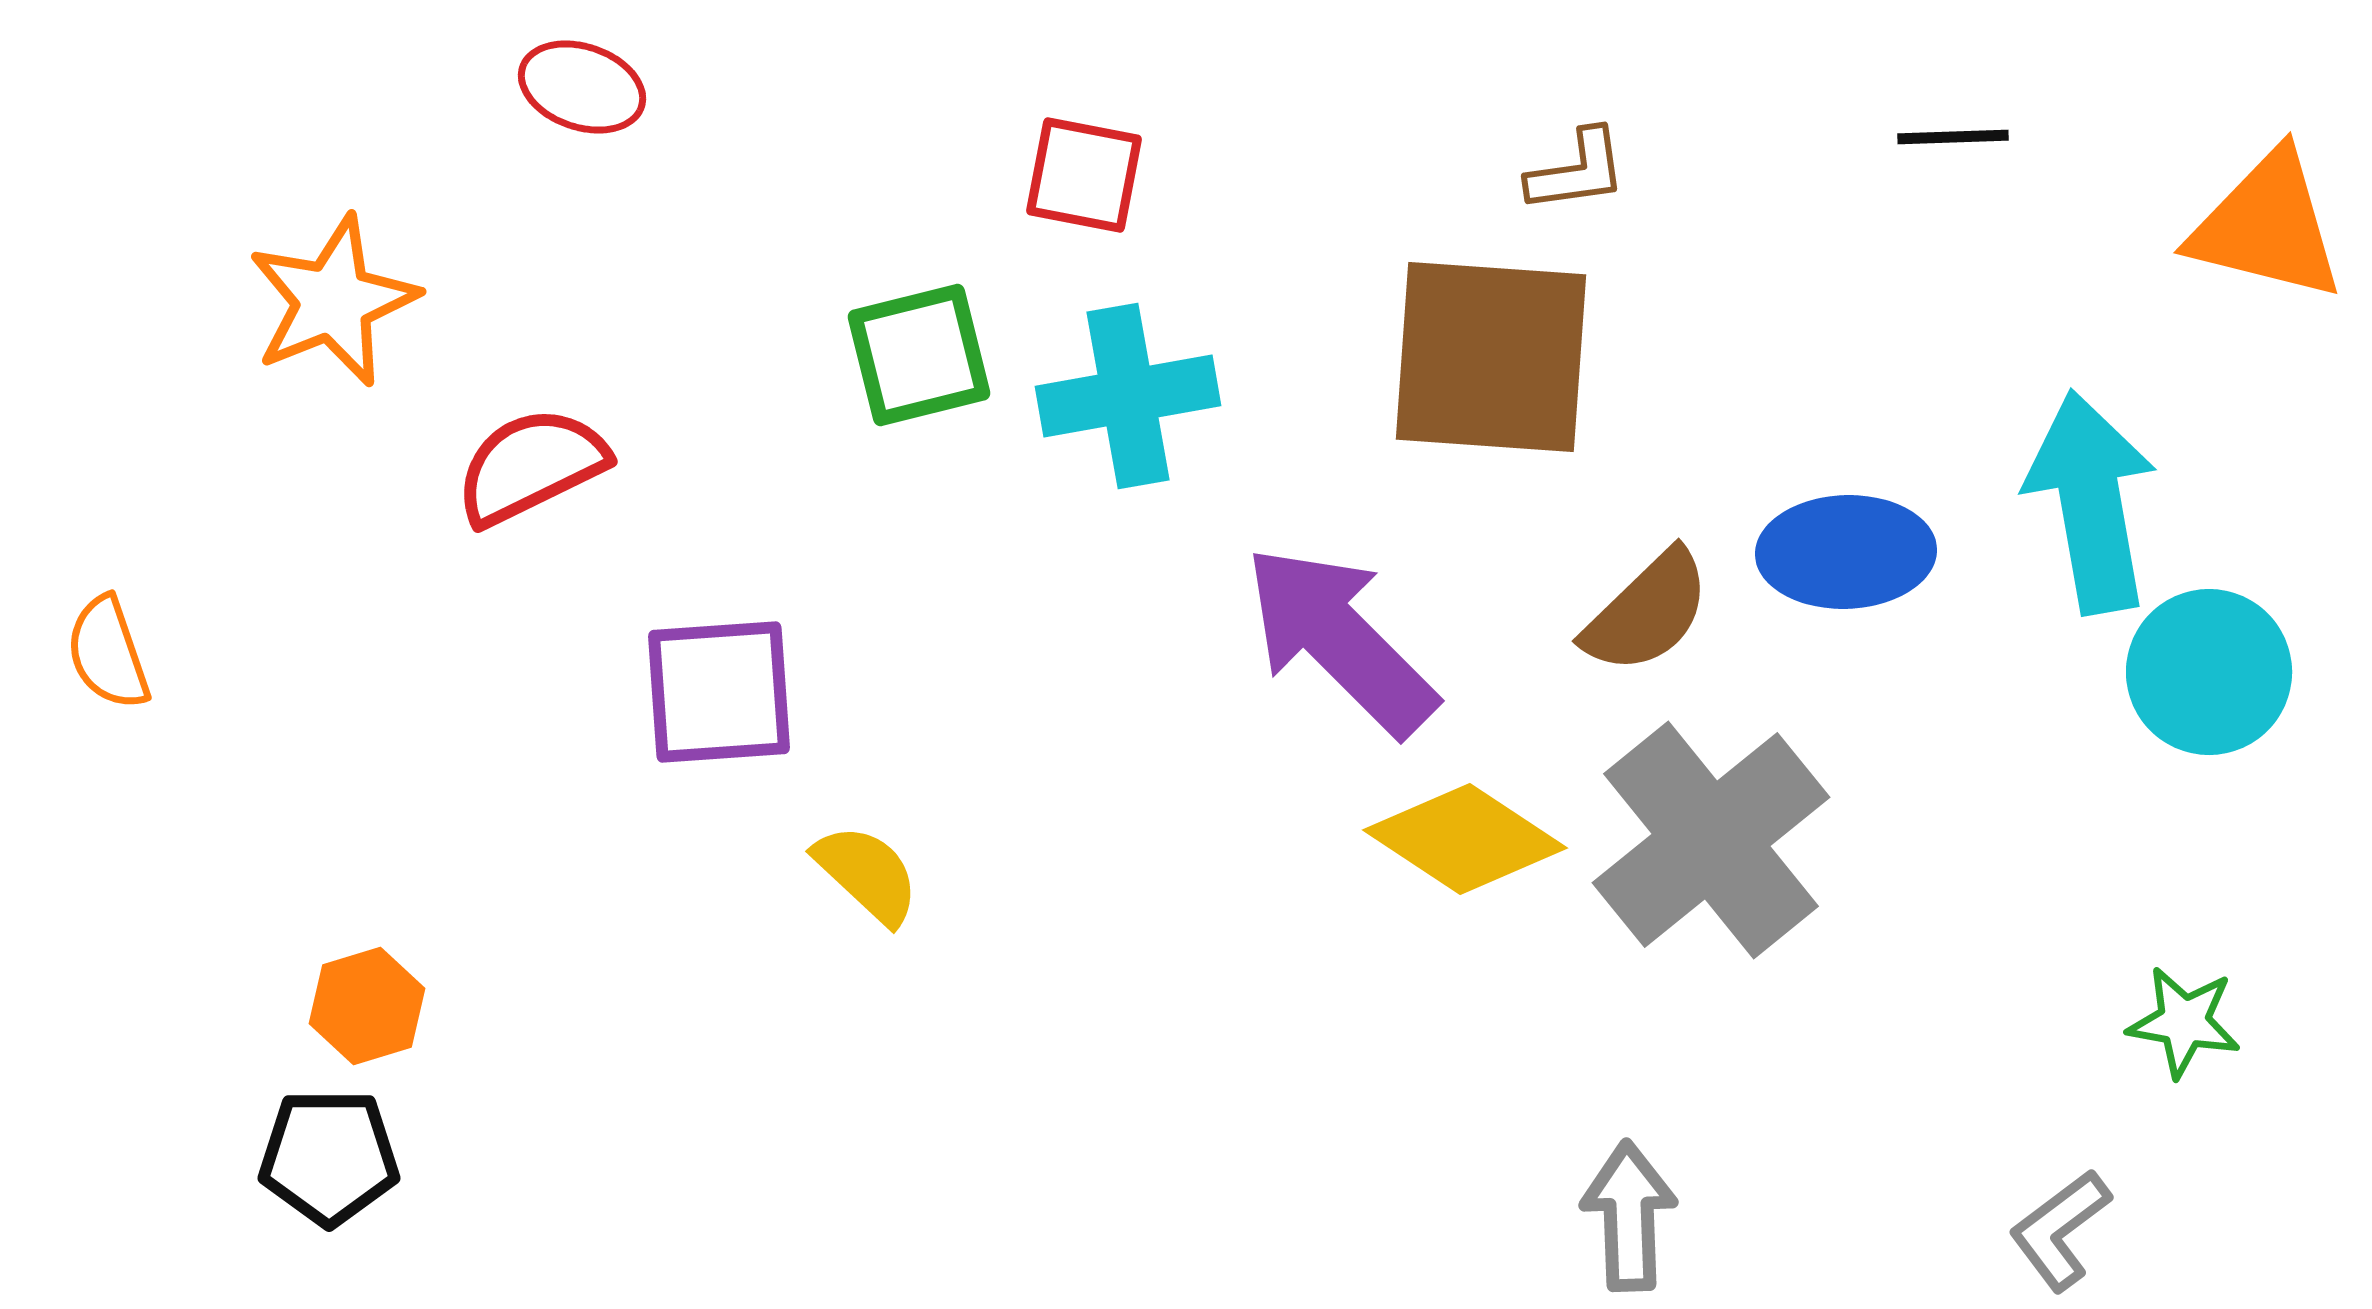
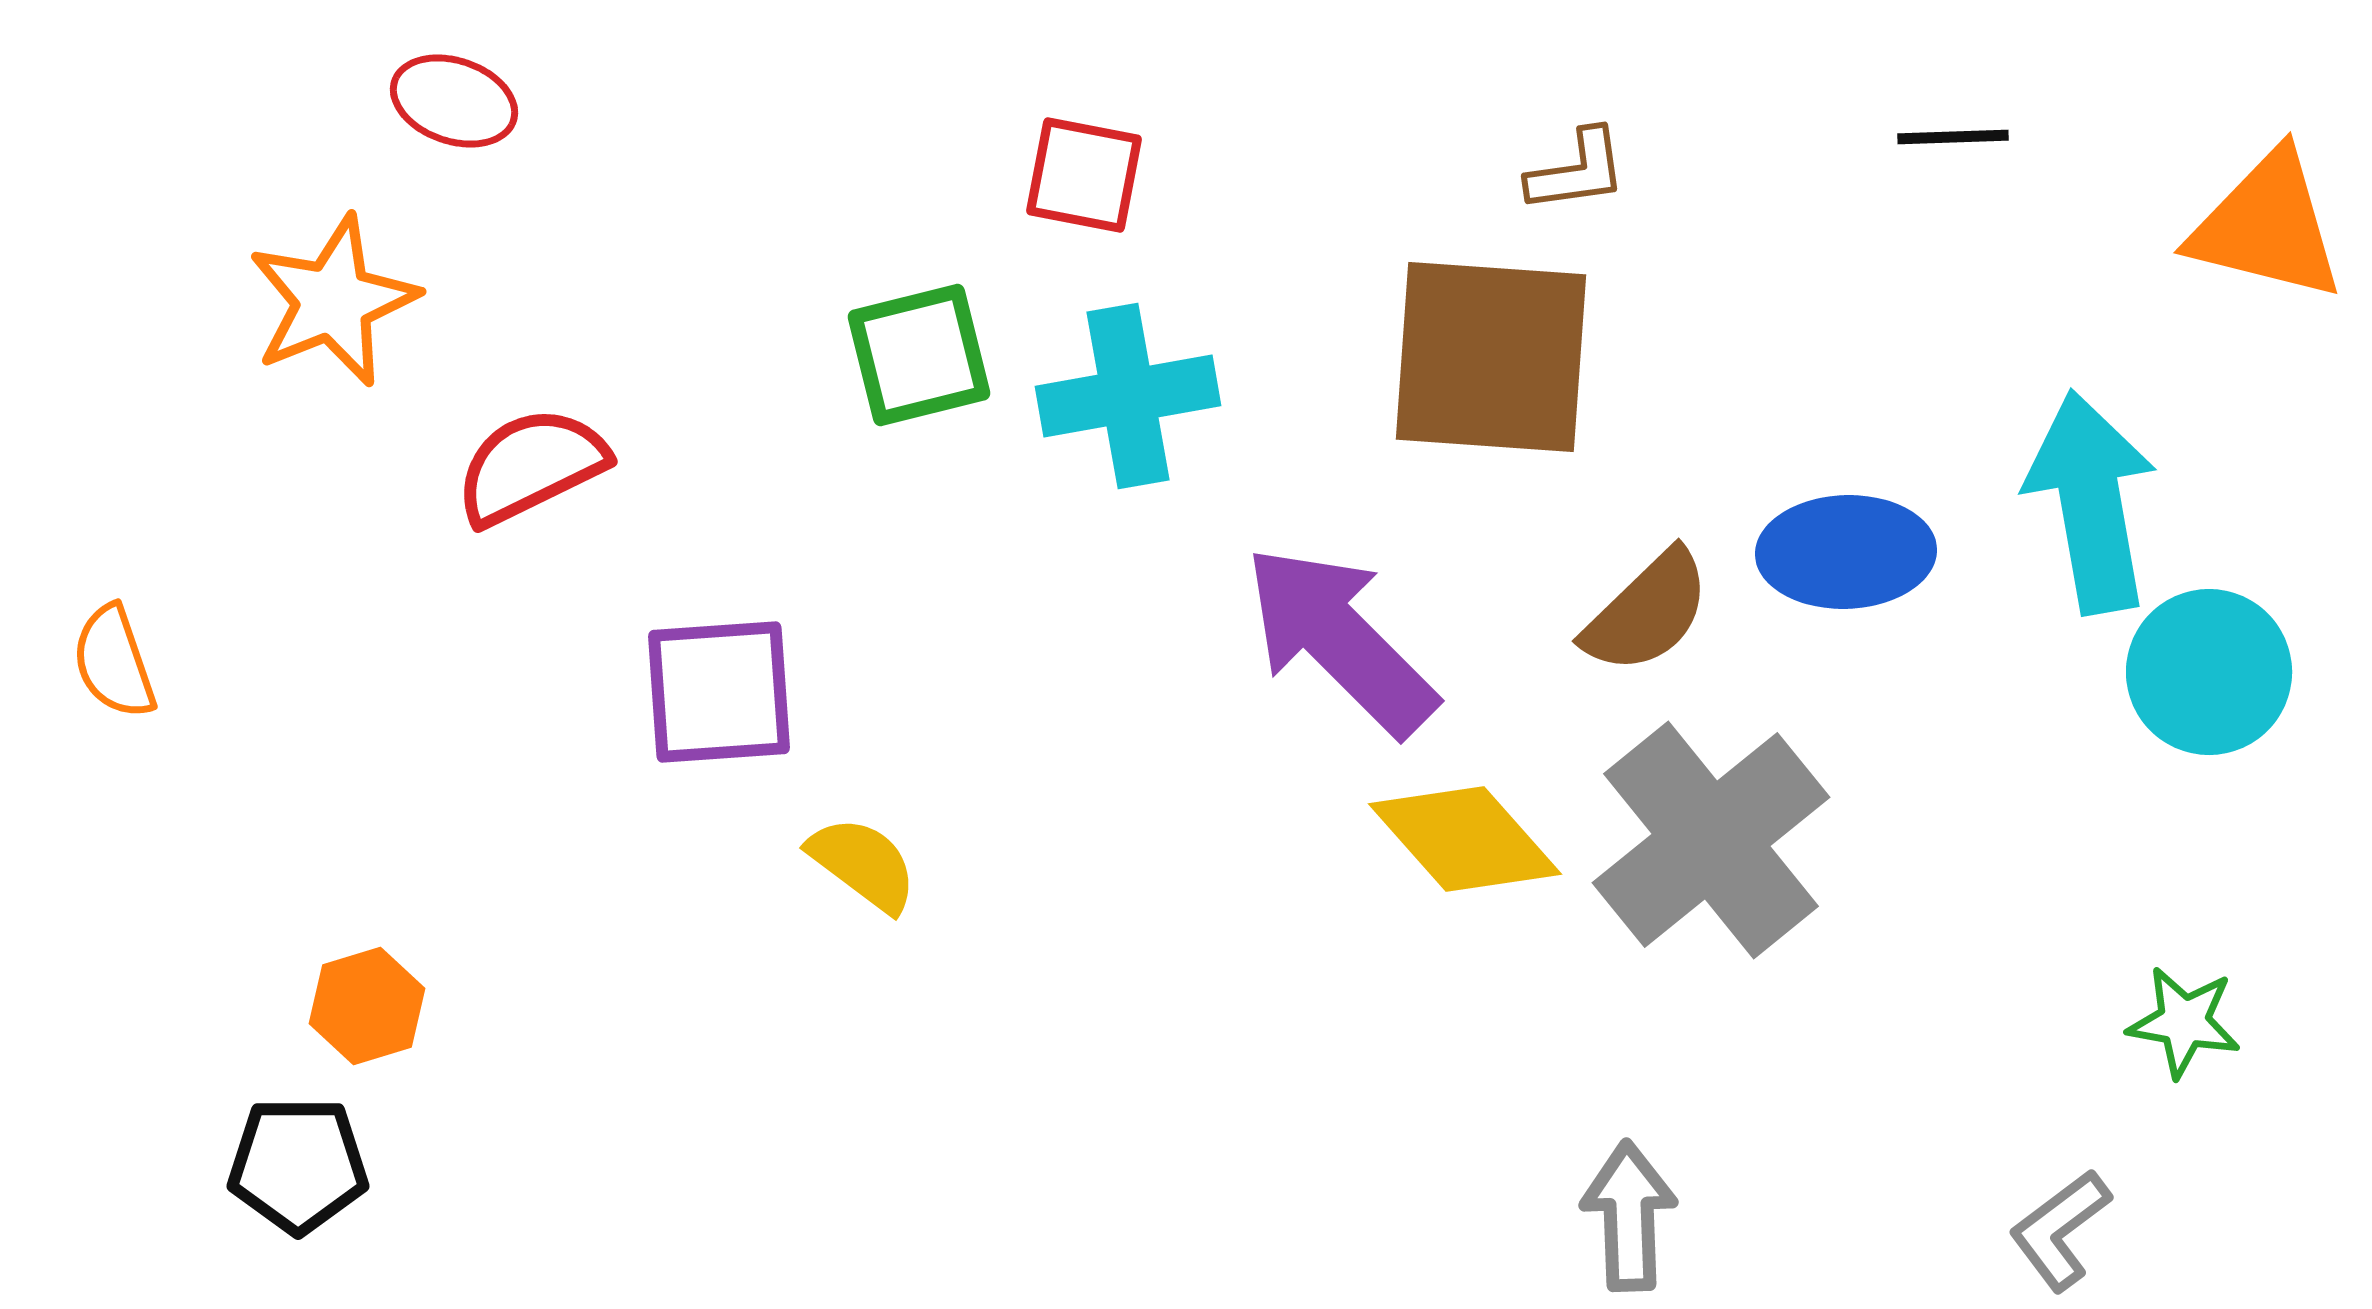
red ellipse: moved 128 px left, 14 px down
orange semicircle: moved 6 px right, 9 px down
yellow diamond: rotated 15 degrees clockwise
yellow semicircle: moved 4 px left, 10 px up; rotated 6 degrees counterclockwise
black pentagon: moved 31 px left, 8 px down
